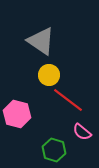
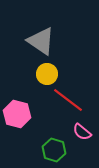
yellow circle: moved 2 px left, 1 px up
